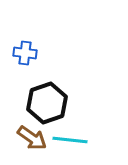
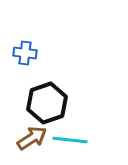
brown arrow: rotated 68 degrees counterclockwise
